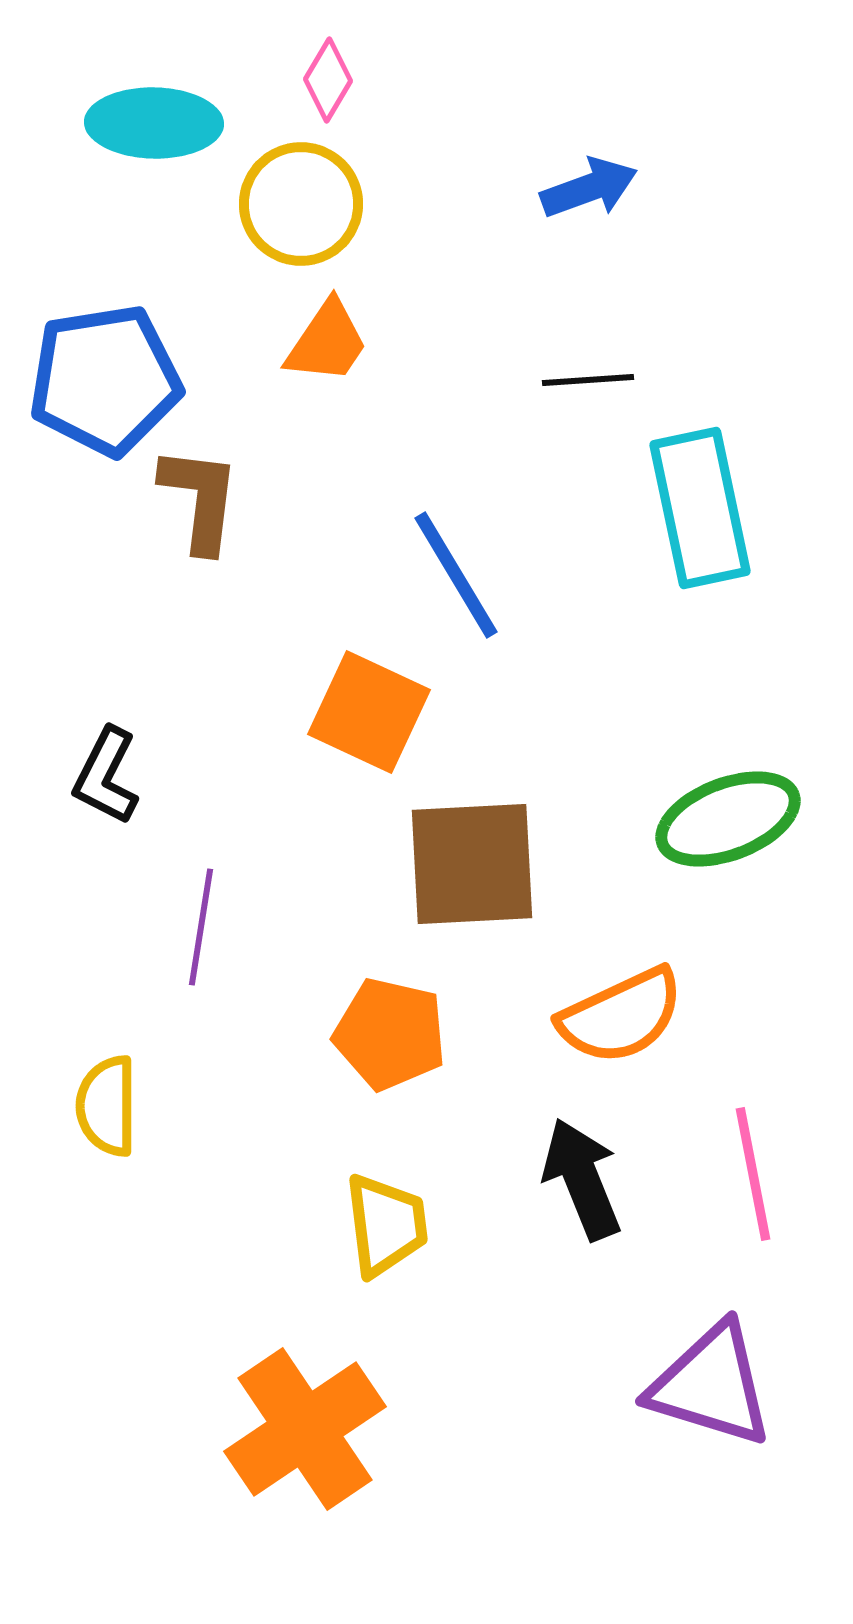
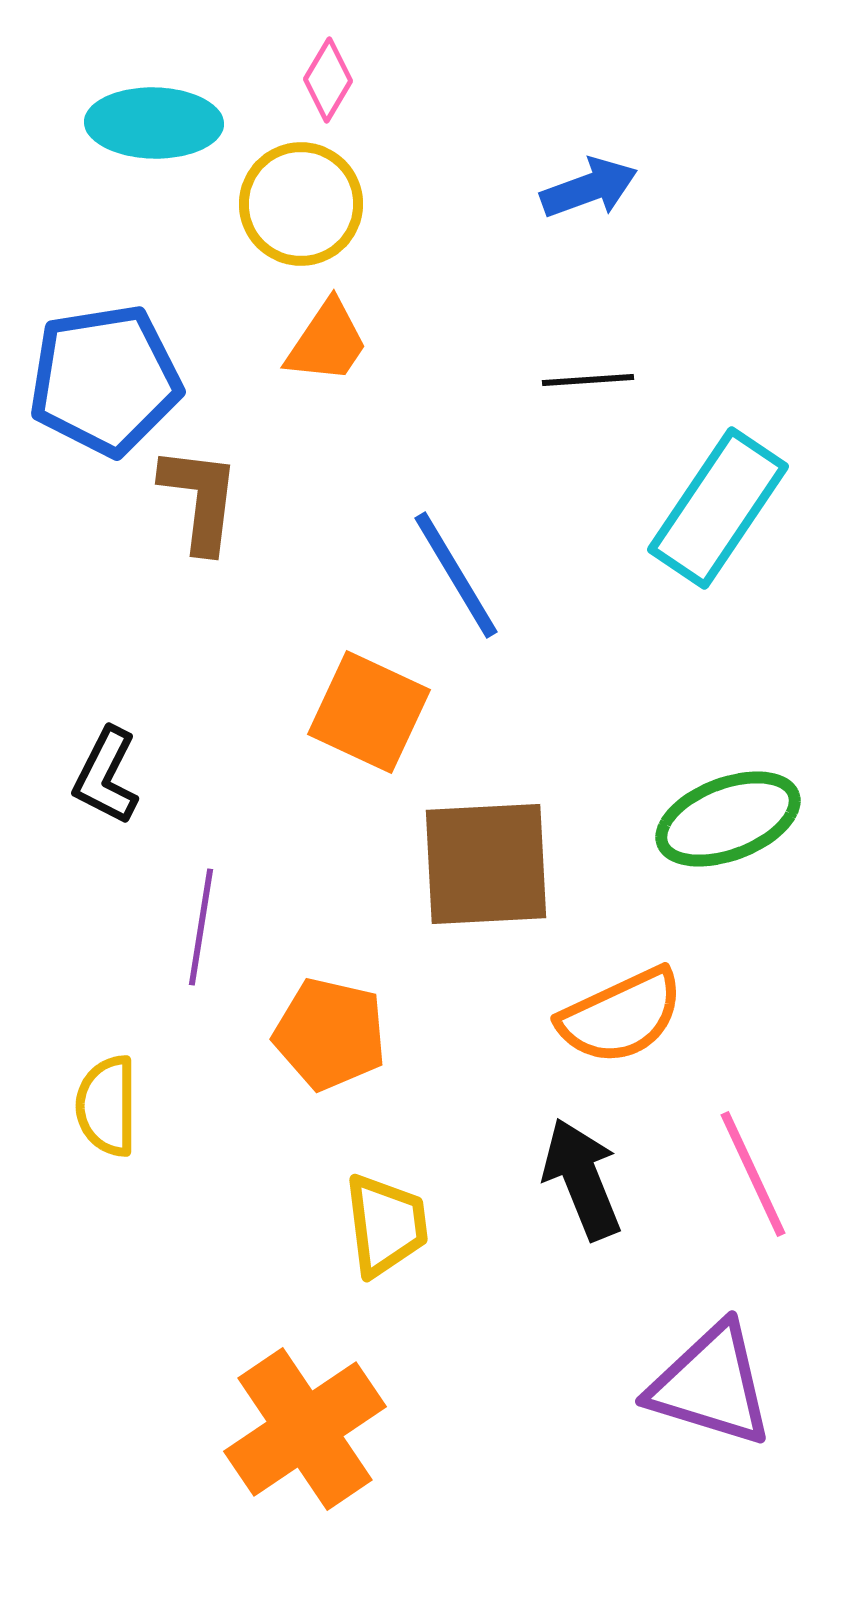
cyan rectangle: moved 18 px right; rotated 46 degrees clockwise
brown square: moved 14 px right
orange pentagon: moved 60 px left
pink line: rotated 14 degrees counterclockwise
